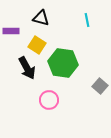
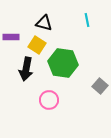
black triangle: moved 3 px right, 5 px down
purple rectangle: moved 6 px down
black arrow: moved 1 px left, 1 px down; rotated 40 degrees clockwise
